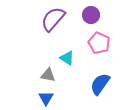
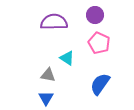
purple circle: moved 4 px right
purple semicircle: moved 1 px right, 3 px down; rotated 48 degrees clockwise
